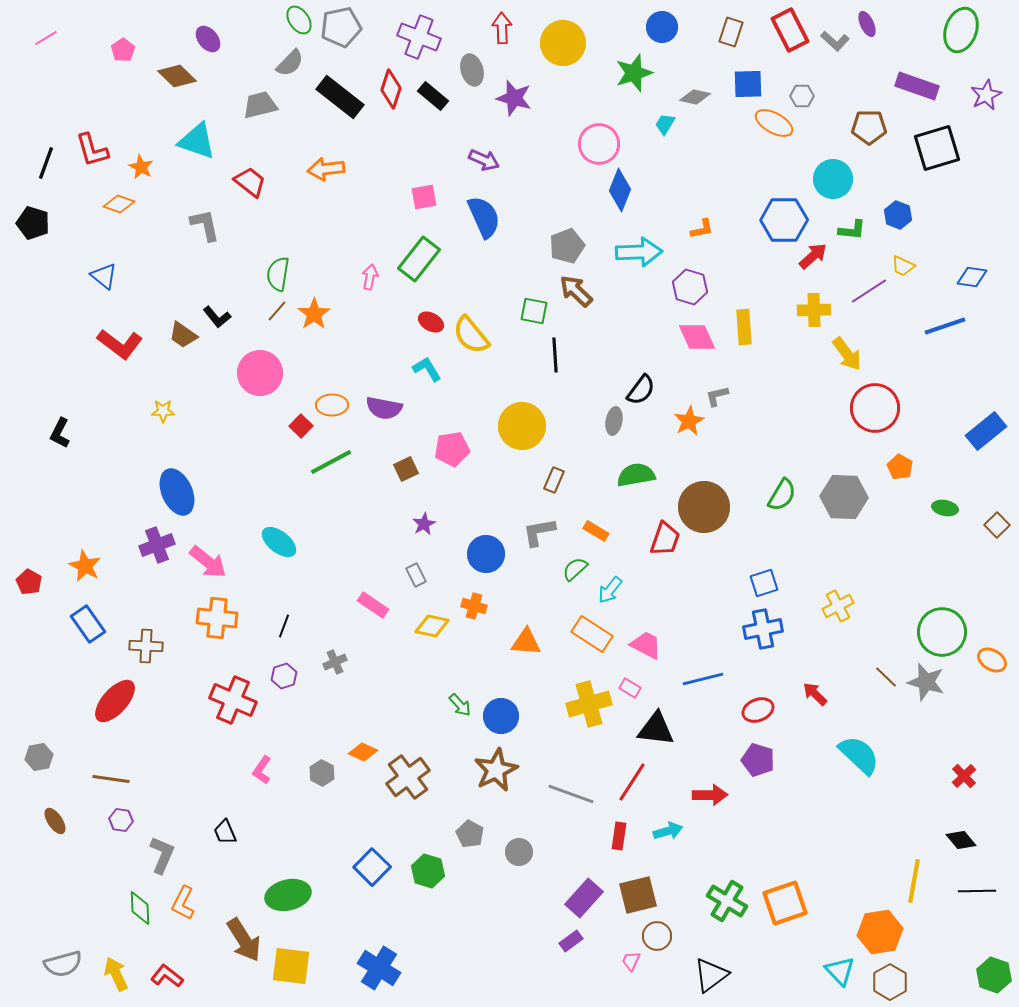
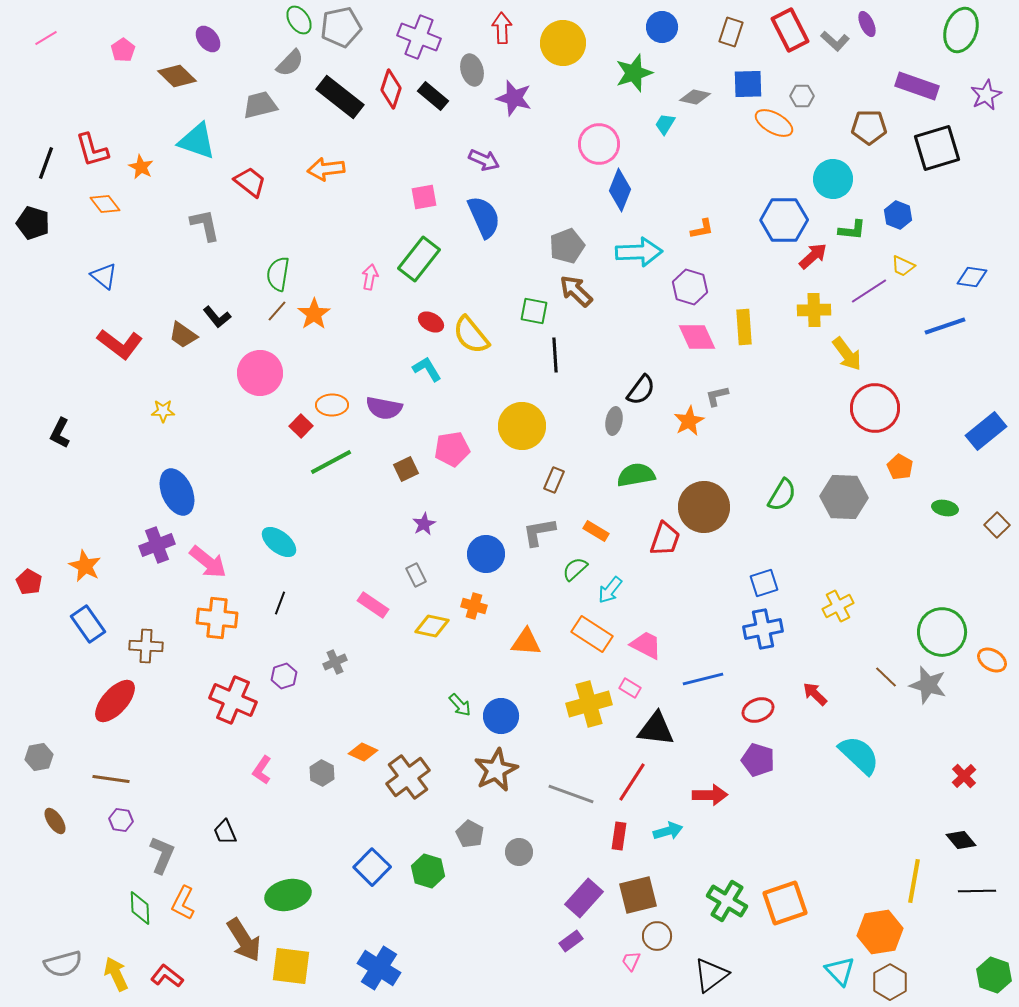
orange diamond at (119, 204): moved 14 px left; rotated 32 degrees clockwise
black line at (284, 626): moved 4 px left, 23 px up
gray star at (926, 682): moved 2 px right, 3 px down
